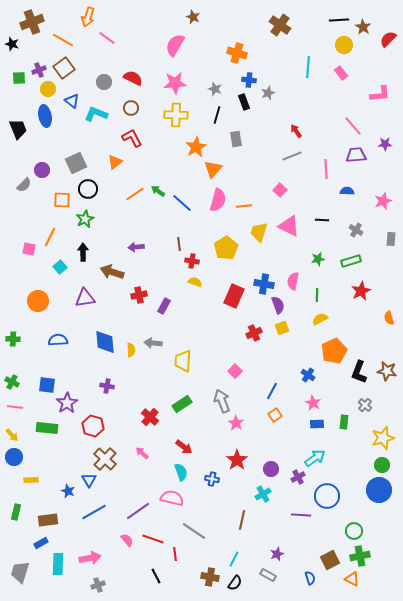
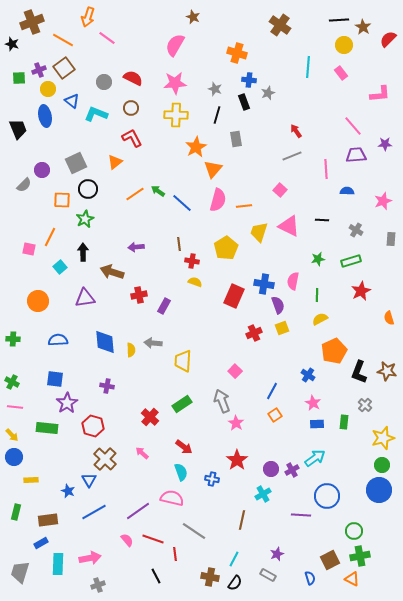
blue square at (47, 385): moved 8 px right, 6 px up
purple cross at (298, 477): moved 6 px left, 7 px up
